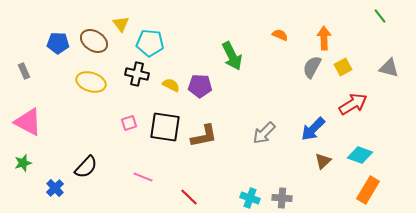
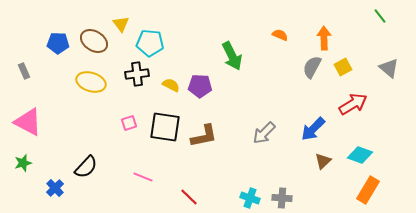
gray triangle: rotated 25 degrees clockwise
black cross: rotated 20 degrees counterclockwise
